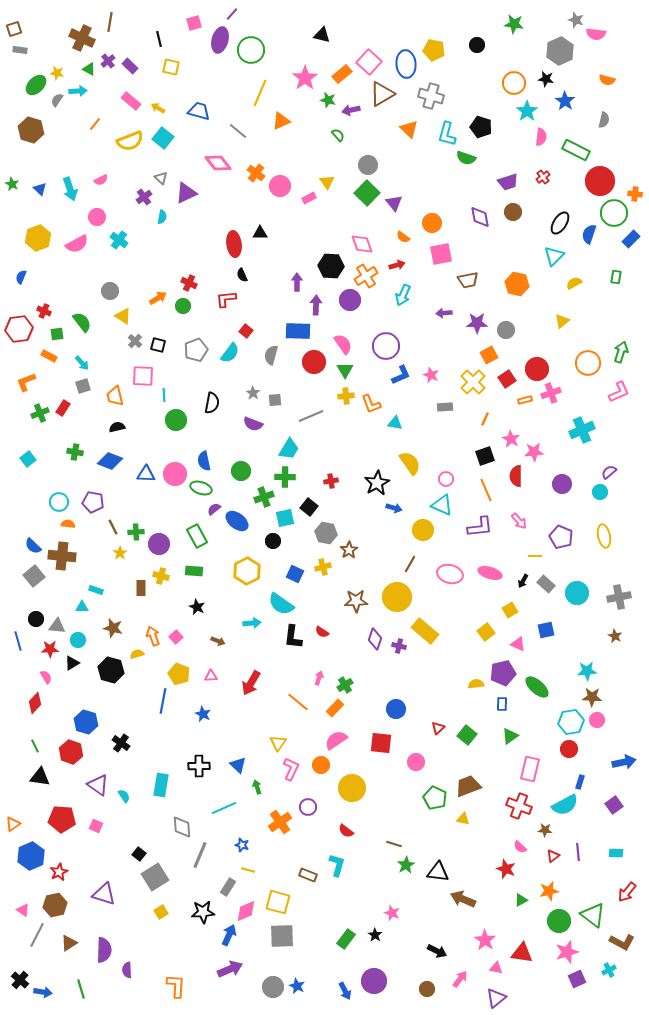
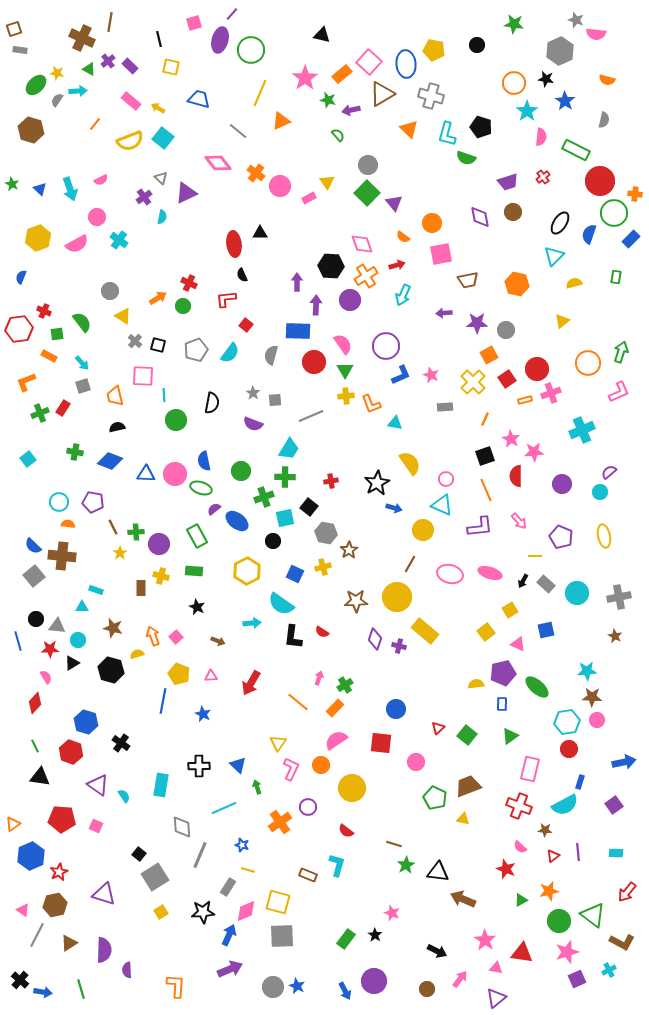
blue trapezoid at (199, 111): moved 12 px up
yellow semicircle at (574, 283): rotated 14 degrees clockwise
red square at (246, 331): moved 6 px up
cyan hexagon at (571, 722): moved 4 px left
